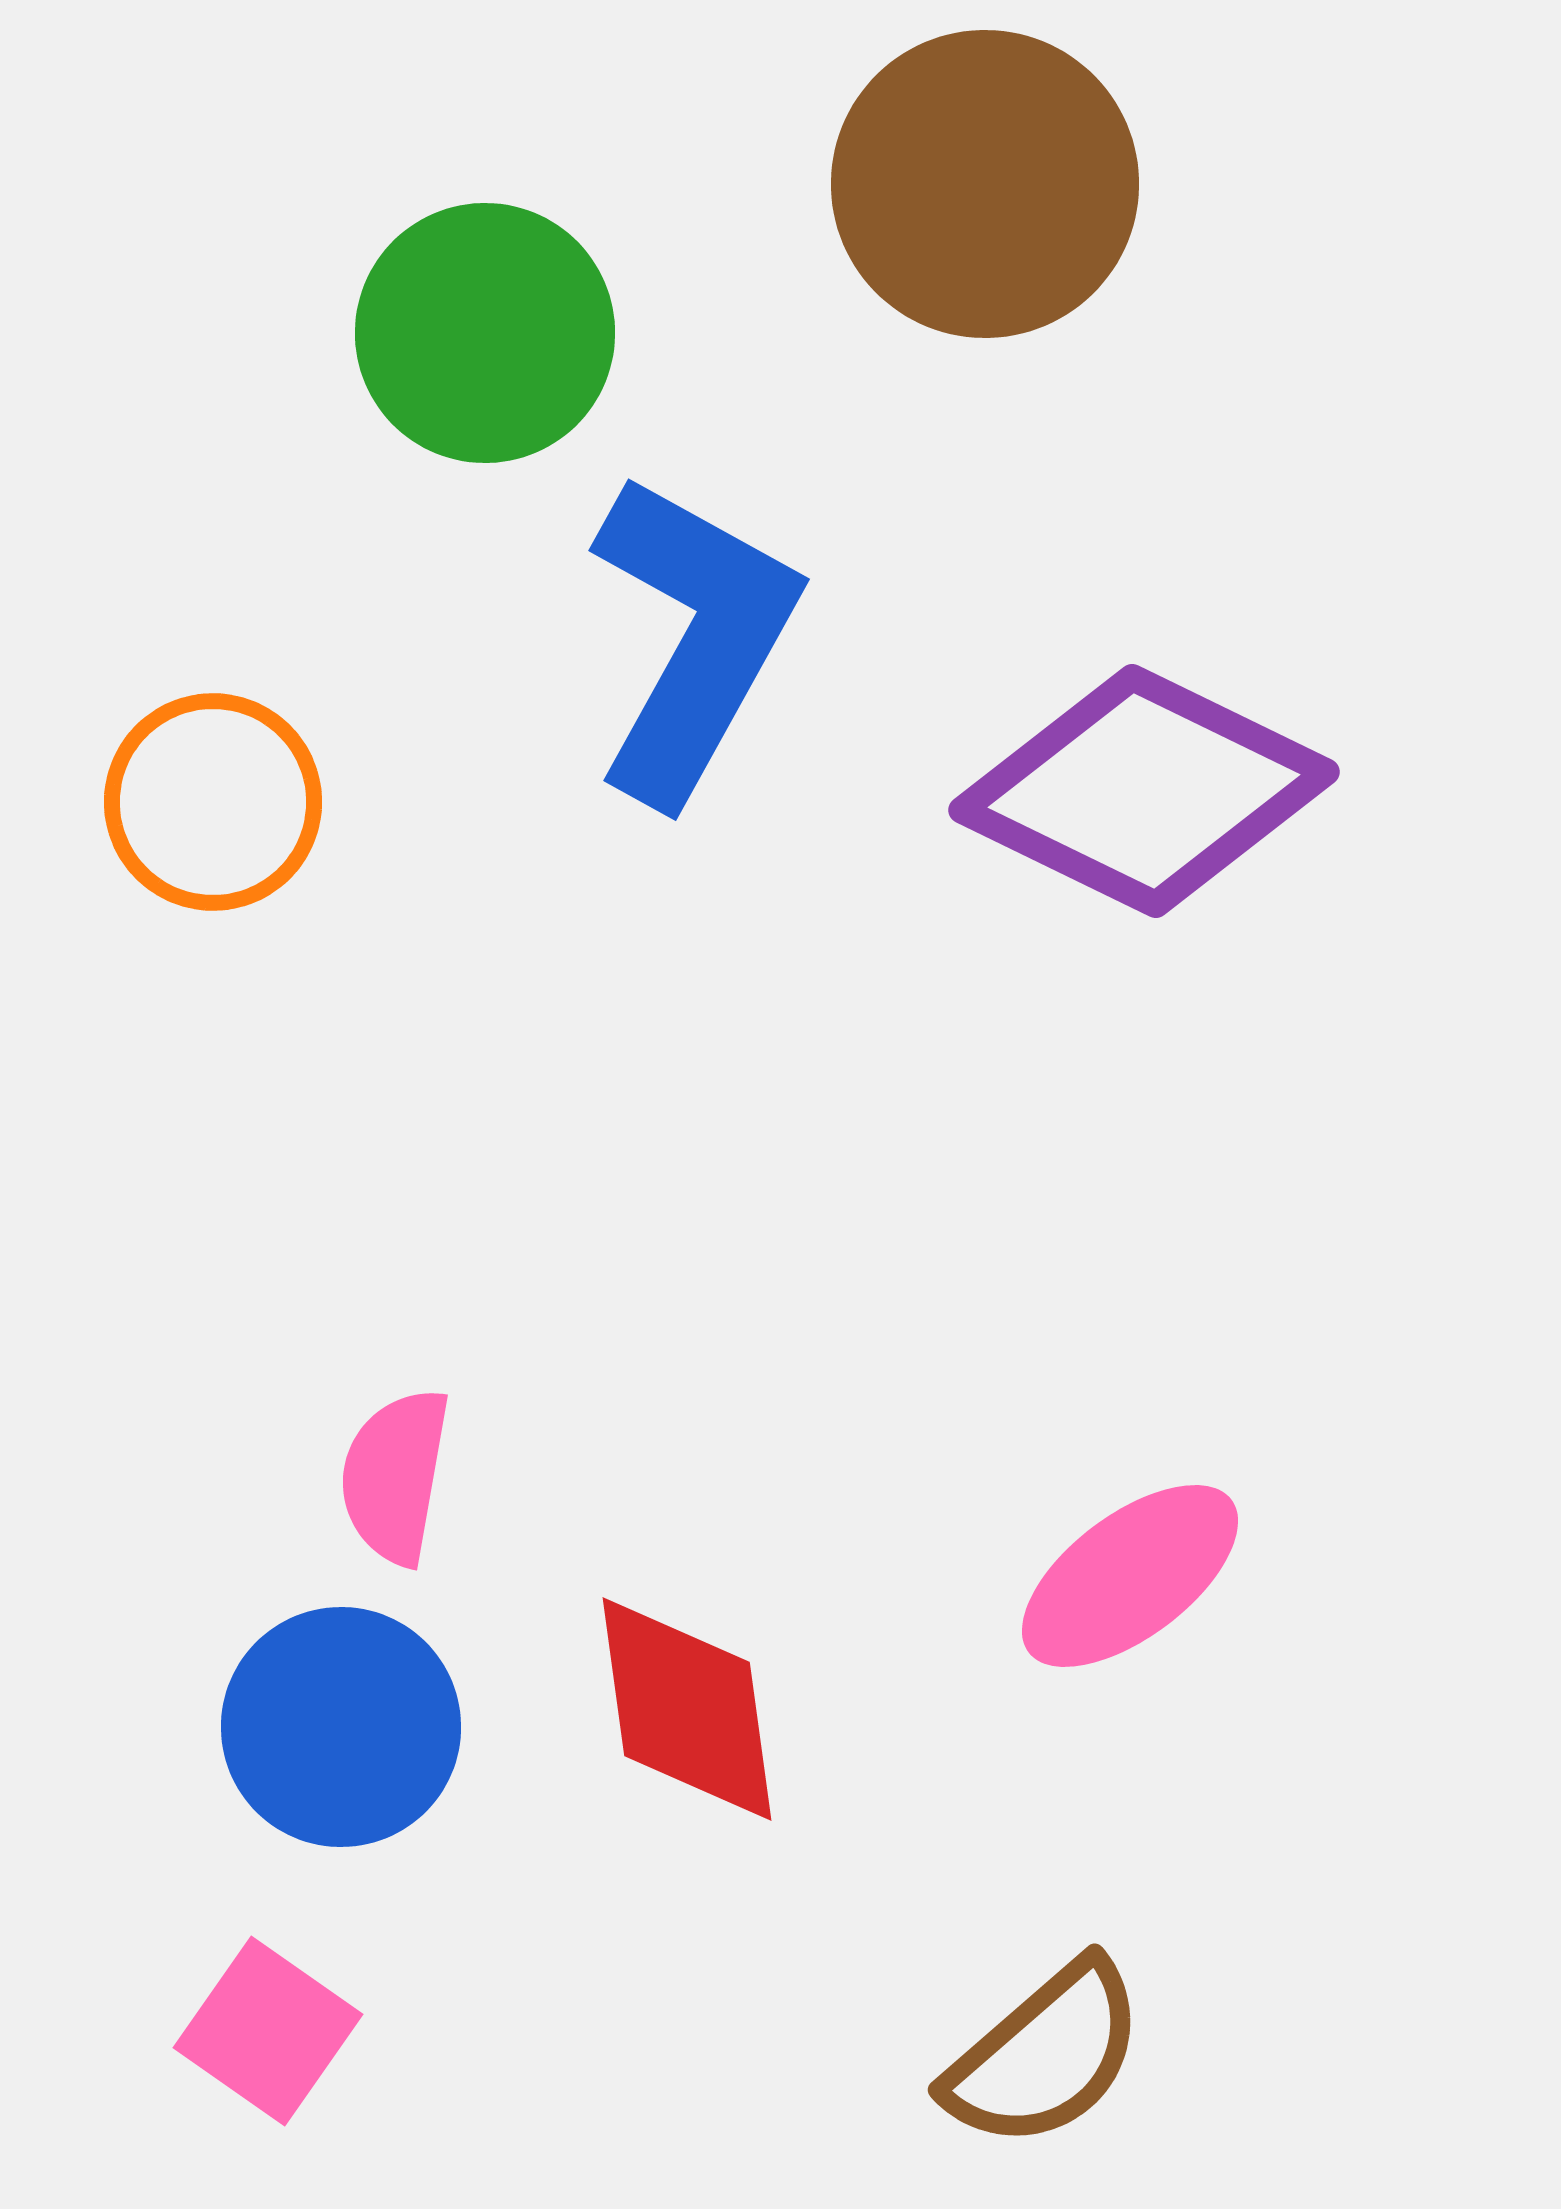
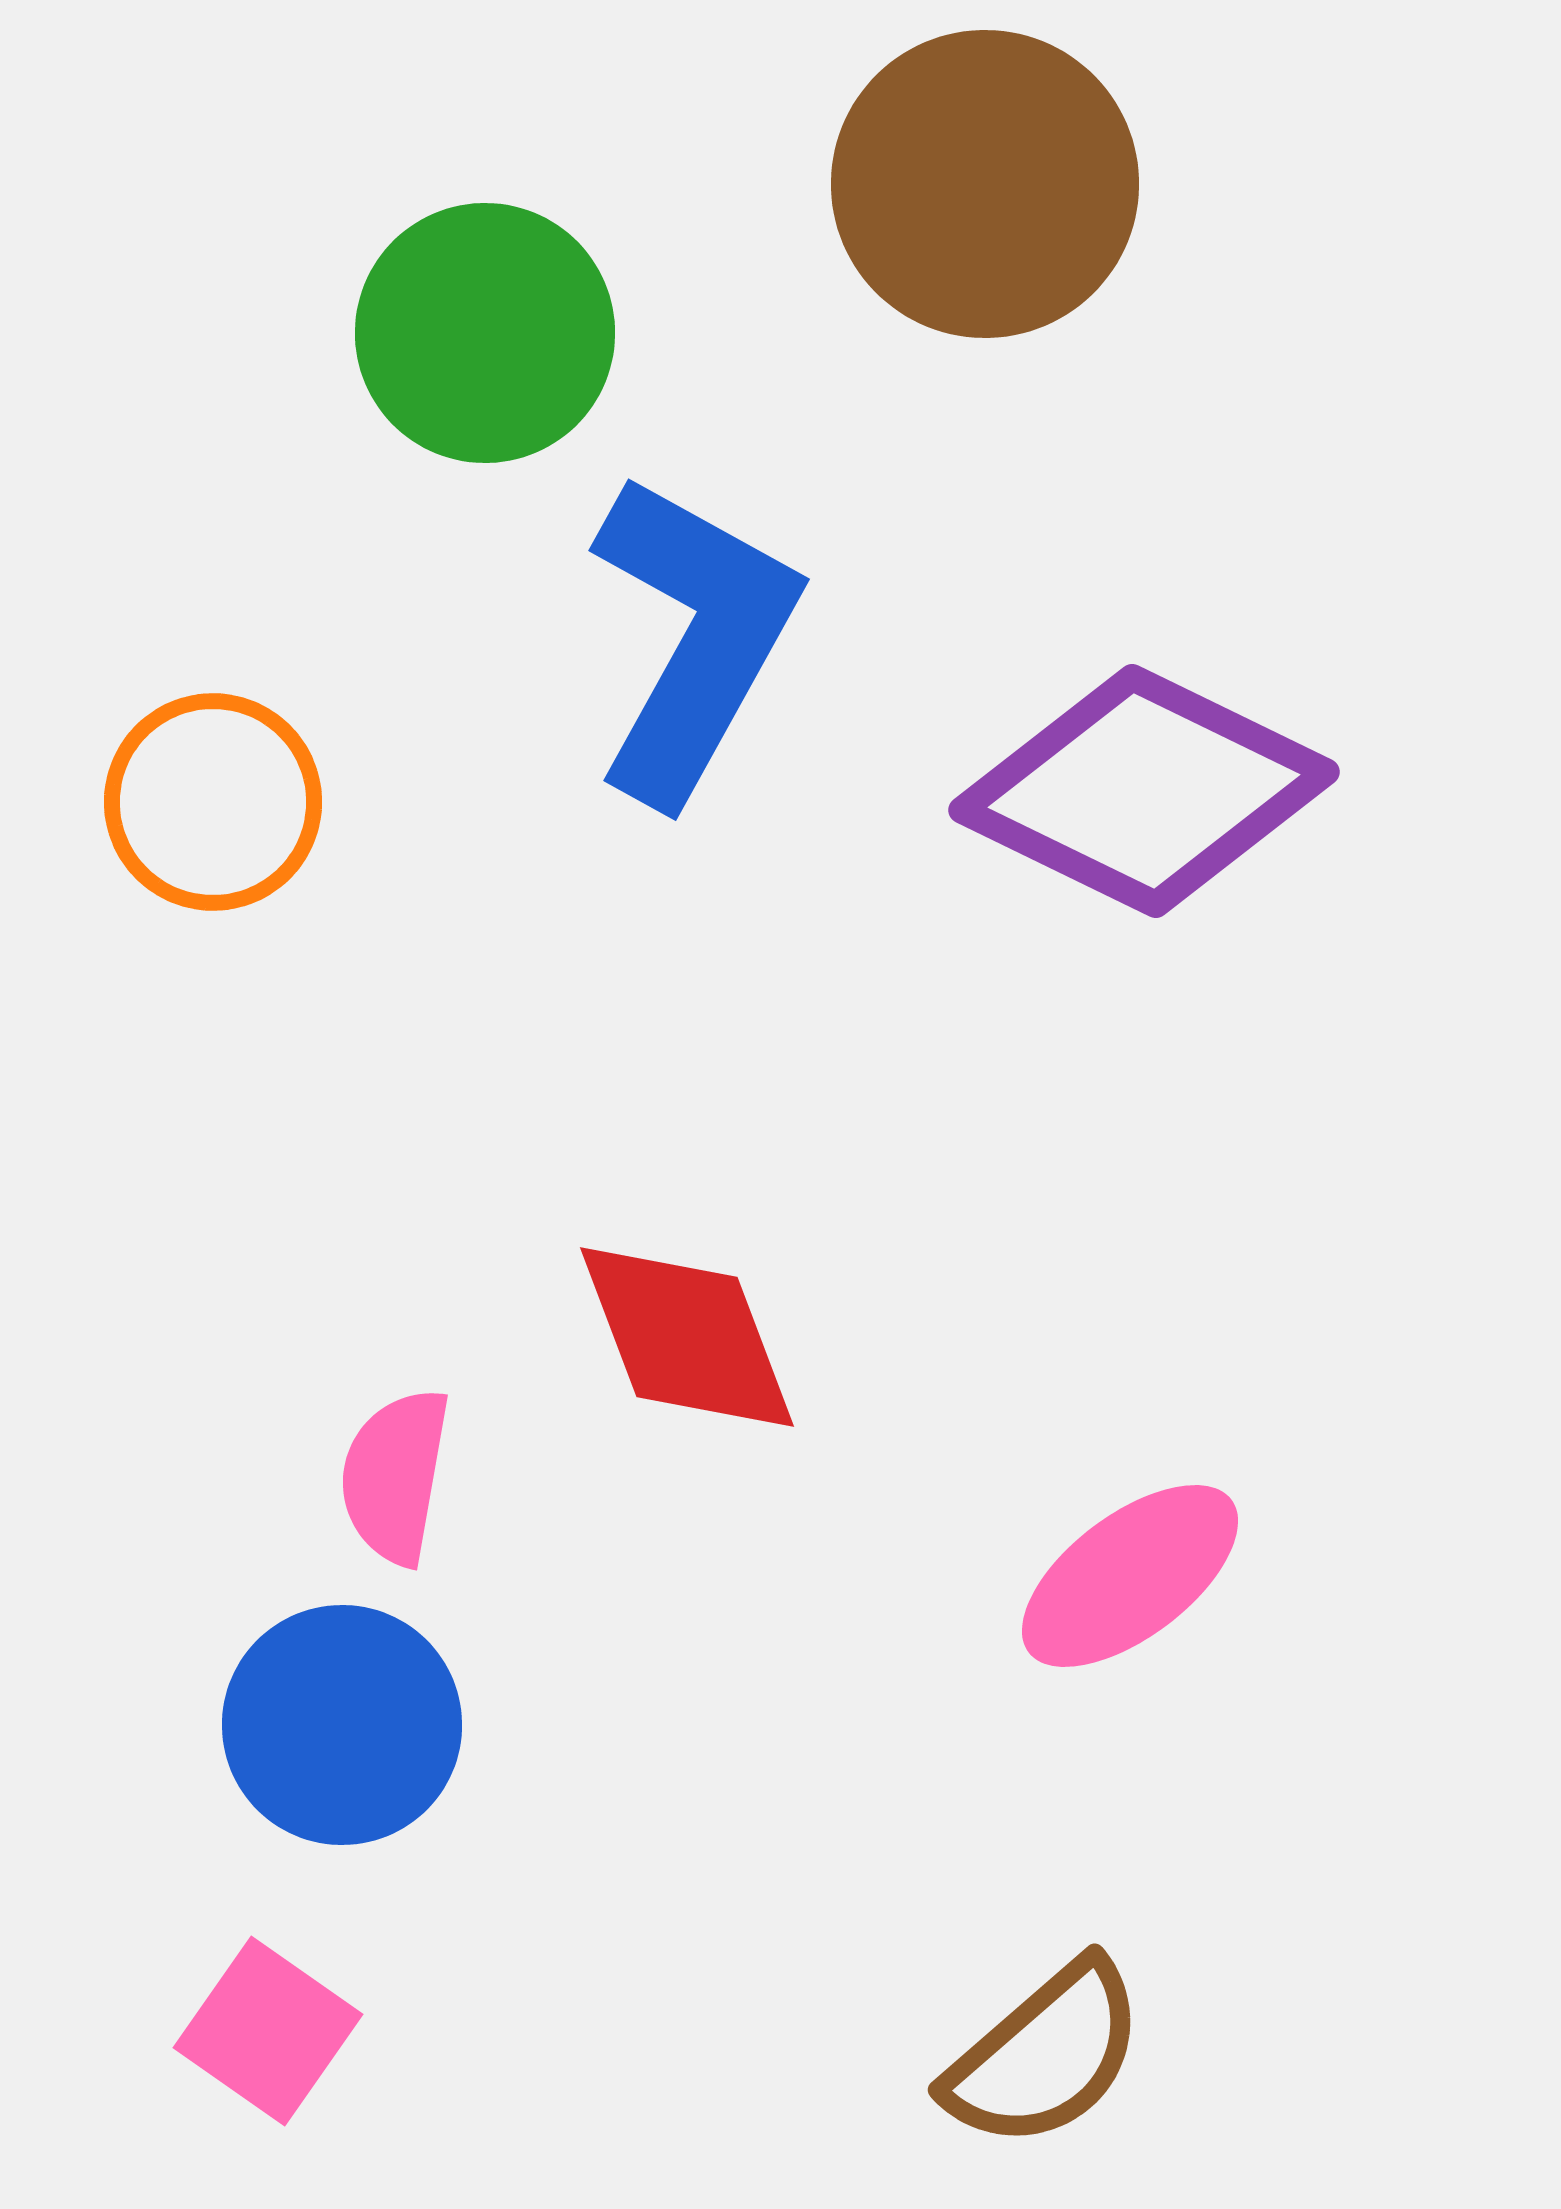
red diamond: moved 372 px up; rotated 13 degrees counterclockwise
blue circle: moved 1 px right, 2 px up
